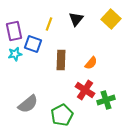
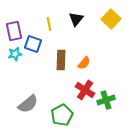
yellow line: rotated 32 degrees counterclockwise
orange semicircle: moved 7 px left
